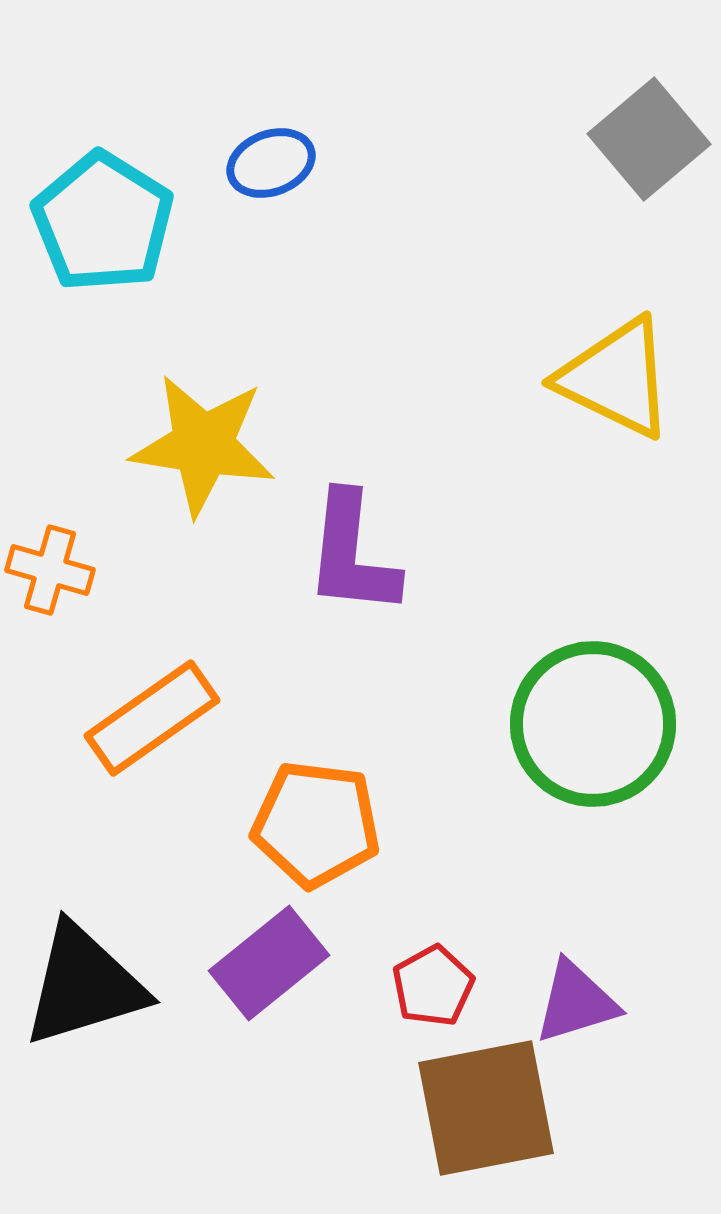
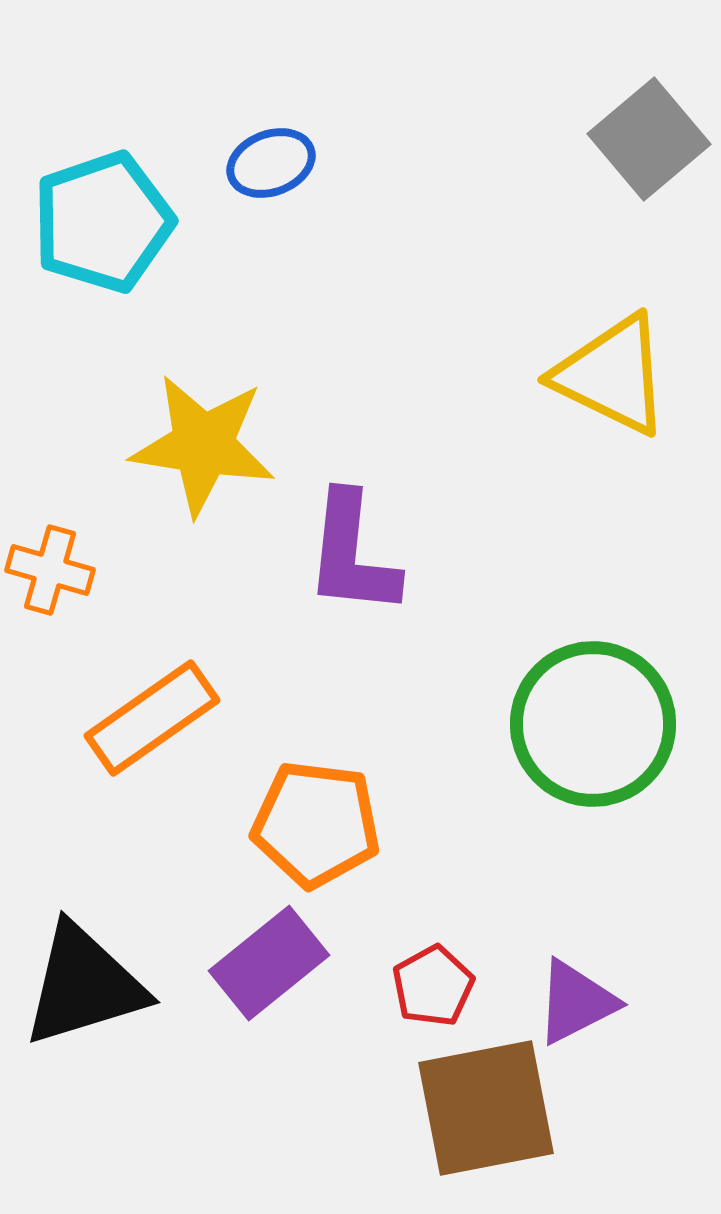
cyan pentagon: rotated 21 degrees clockwise
yellow triangle: moved 4 px left, 3 px up
purple triangle: rotated 10 degrees counterclockwise
